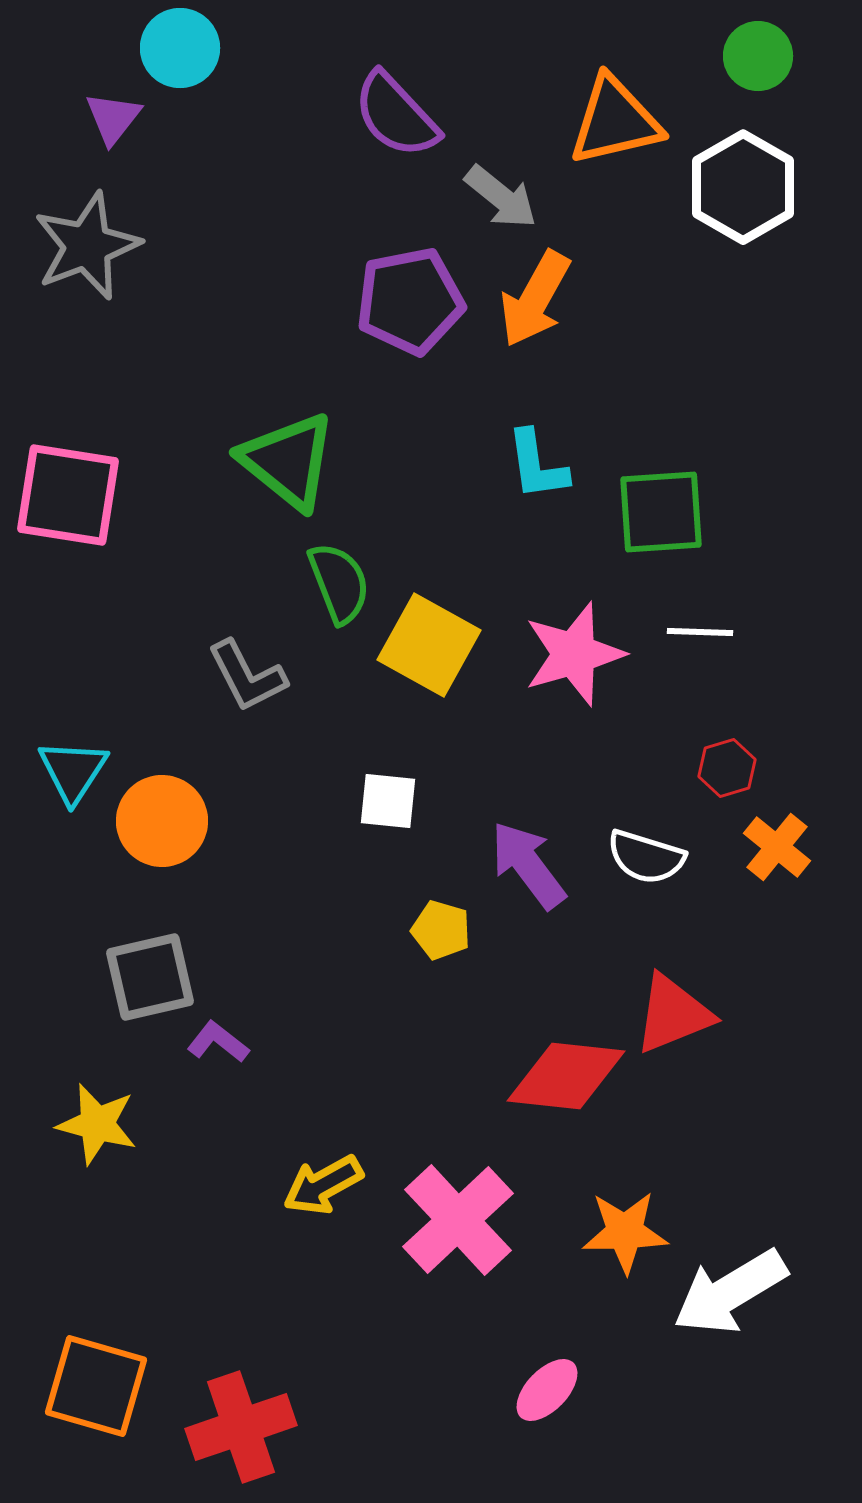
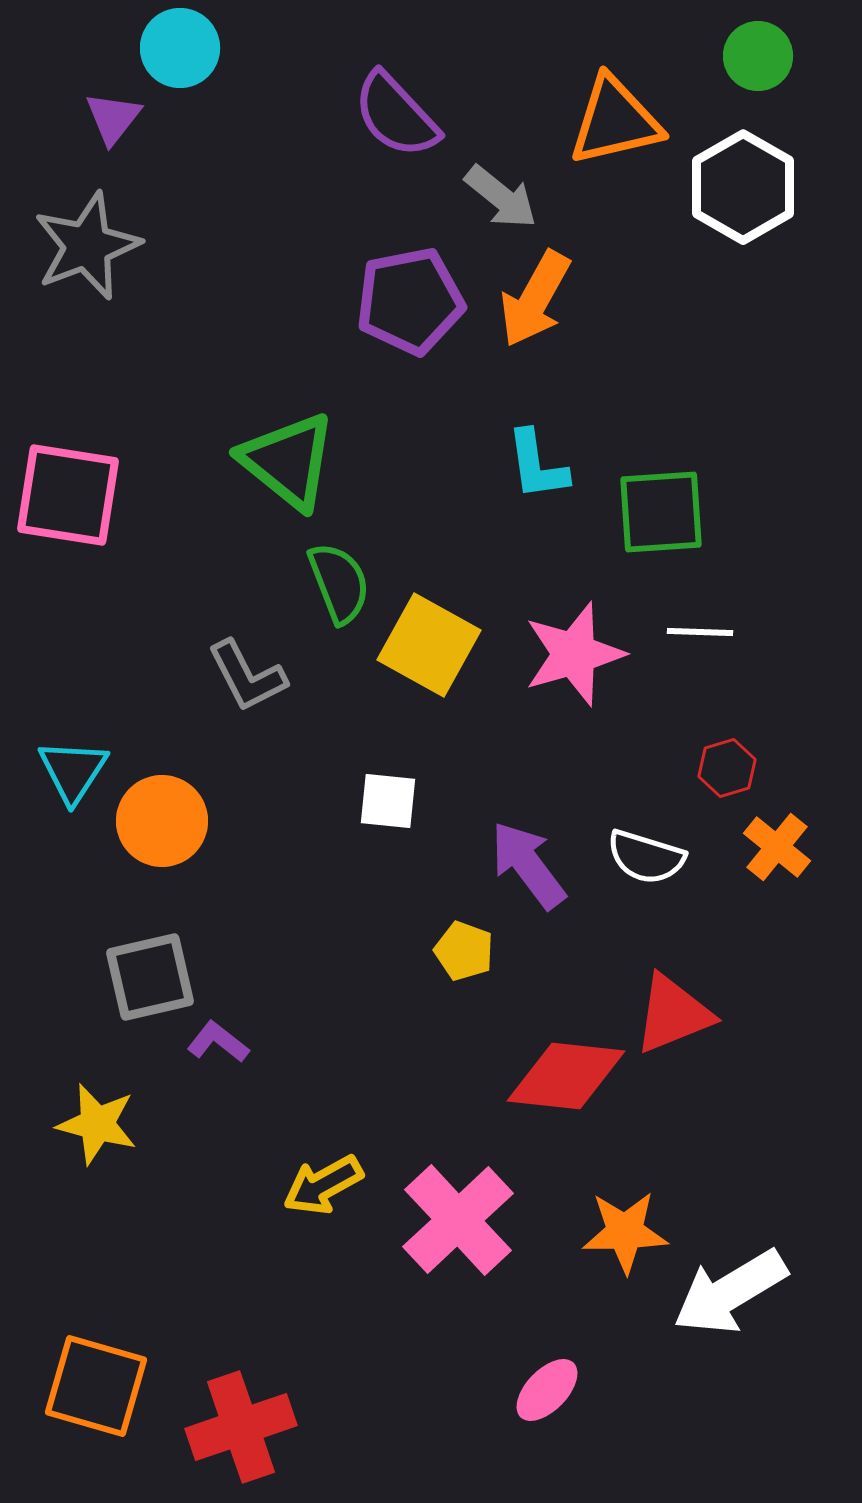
yellow pentagon: moved 23 px right, 21 px down; rotated 4 degrees clockwise
